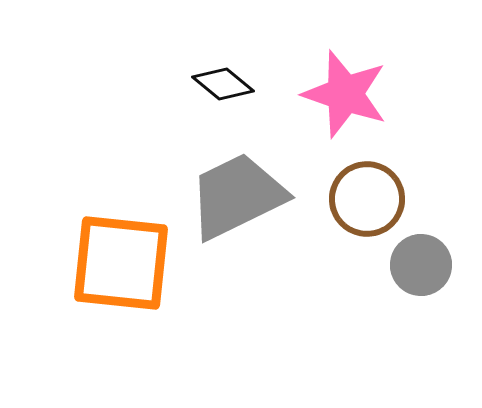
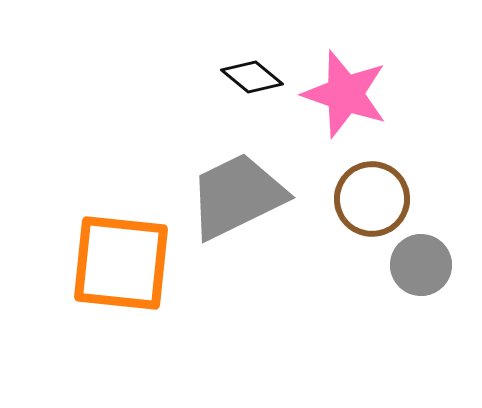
black diamond: moved 29 px right, 7 px up
brown circle: moved 5 px right
